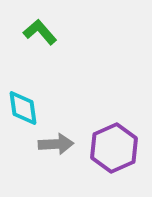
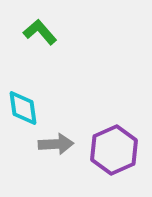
purple hexagon: moved 2 px down
